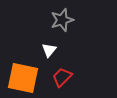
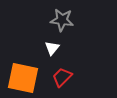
gray star: rotated 25 degrees clockwise
white triangle: moved 3 px right, 2 px up
